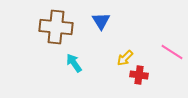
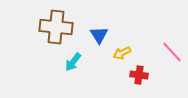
blue triangle: moved 2 px left, 14 px down
pink line: rotated 15 degrees clockwise
yellow arrow: moved 3 px left, 5 px up; rotated 18 degrees clockwise
cyan arrow: moved 1 px left, 1 px up; rotated 108 degrees counterclockwise
